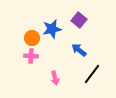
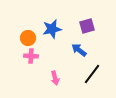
purple square: moved 8 px right, 6 px down; rotated 35 degrees clockwise
orange circle: moved 4 px left
